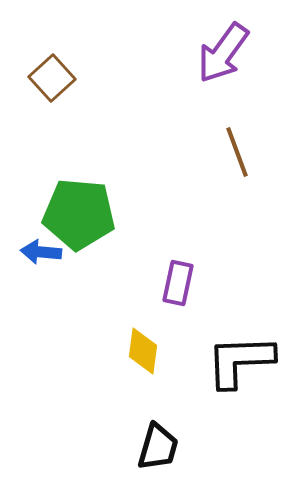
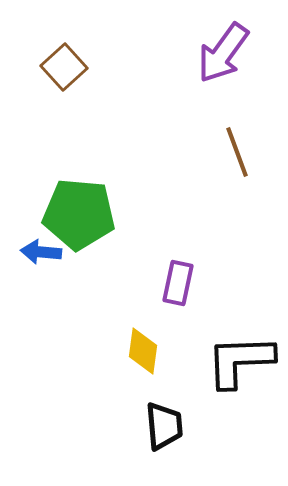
brown square: moved 12 px right, 11 px up
black trapezoid: moved 6 px right, 21 px up; rotated 21 degrees counterclockwise
